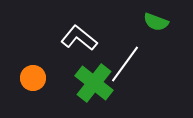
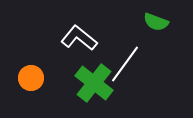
orange circle: moved 2 px left
